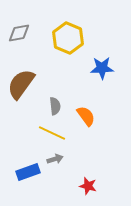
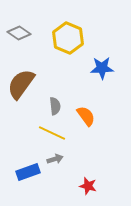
gray diamond: rotated 45 degrees clockwise
